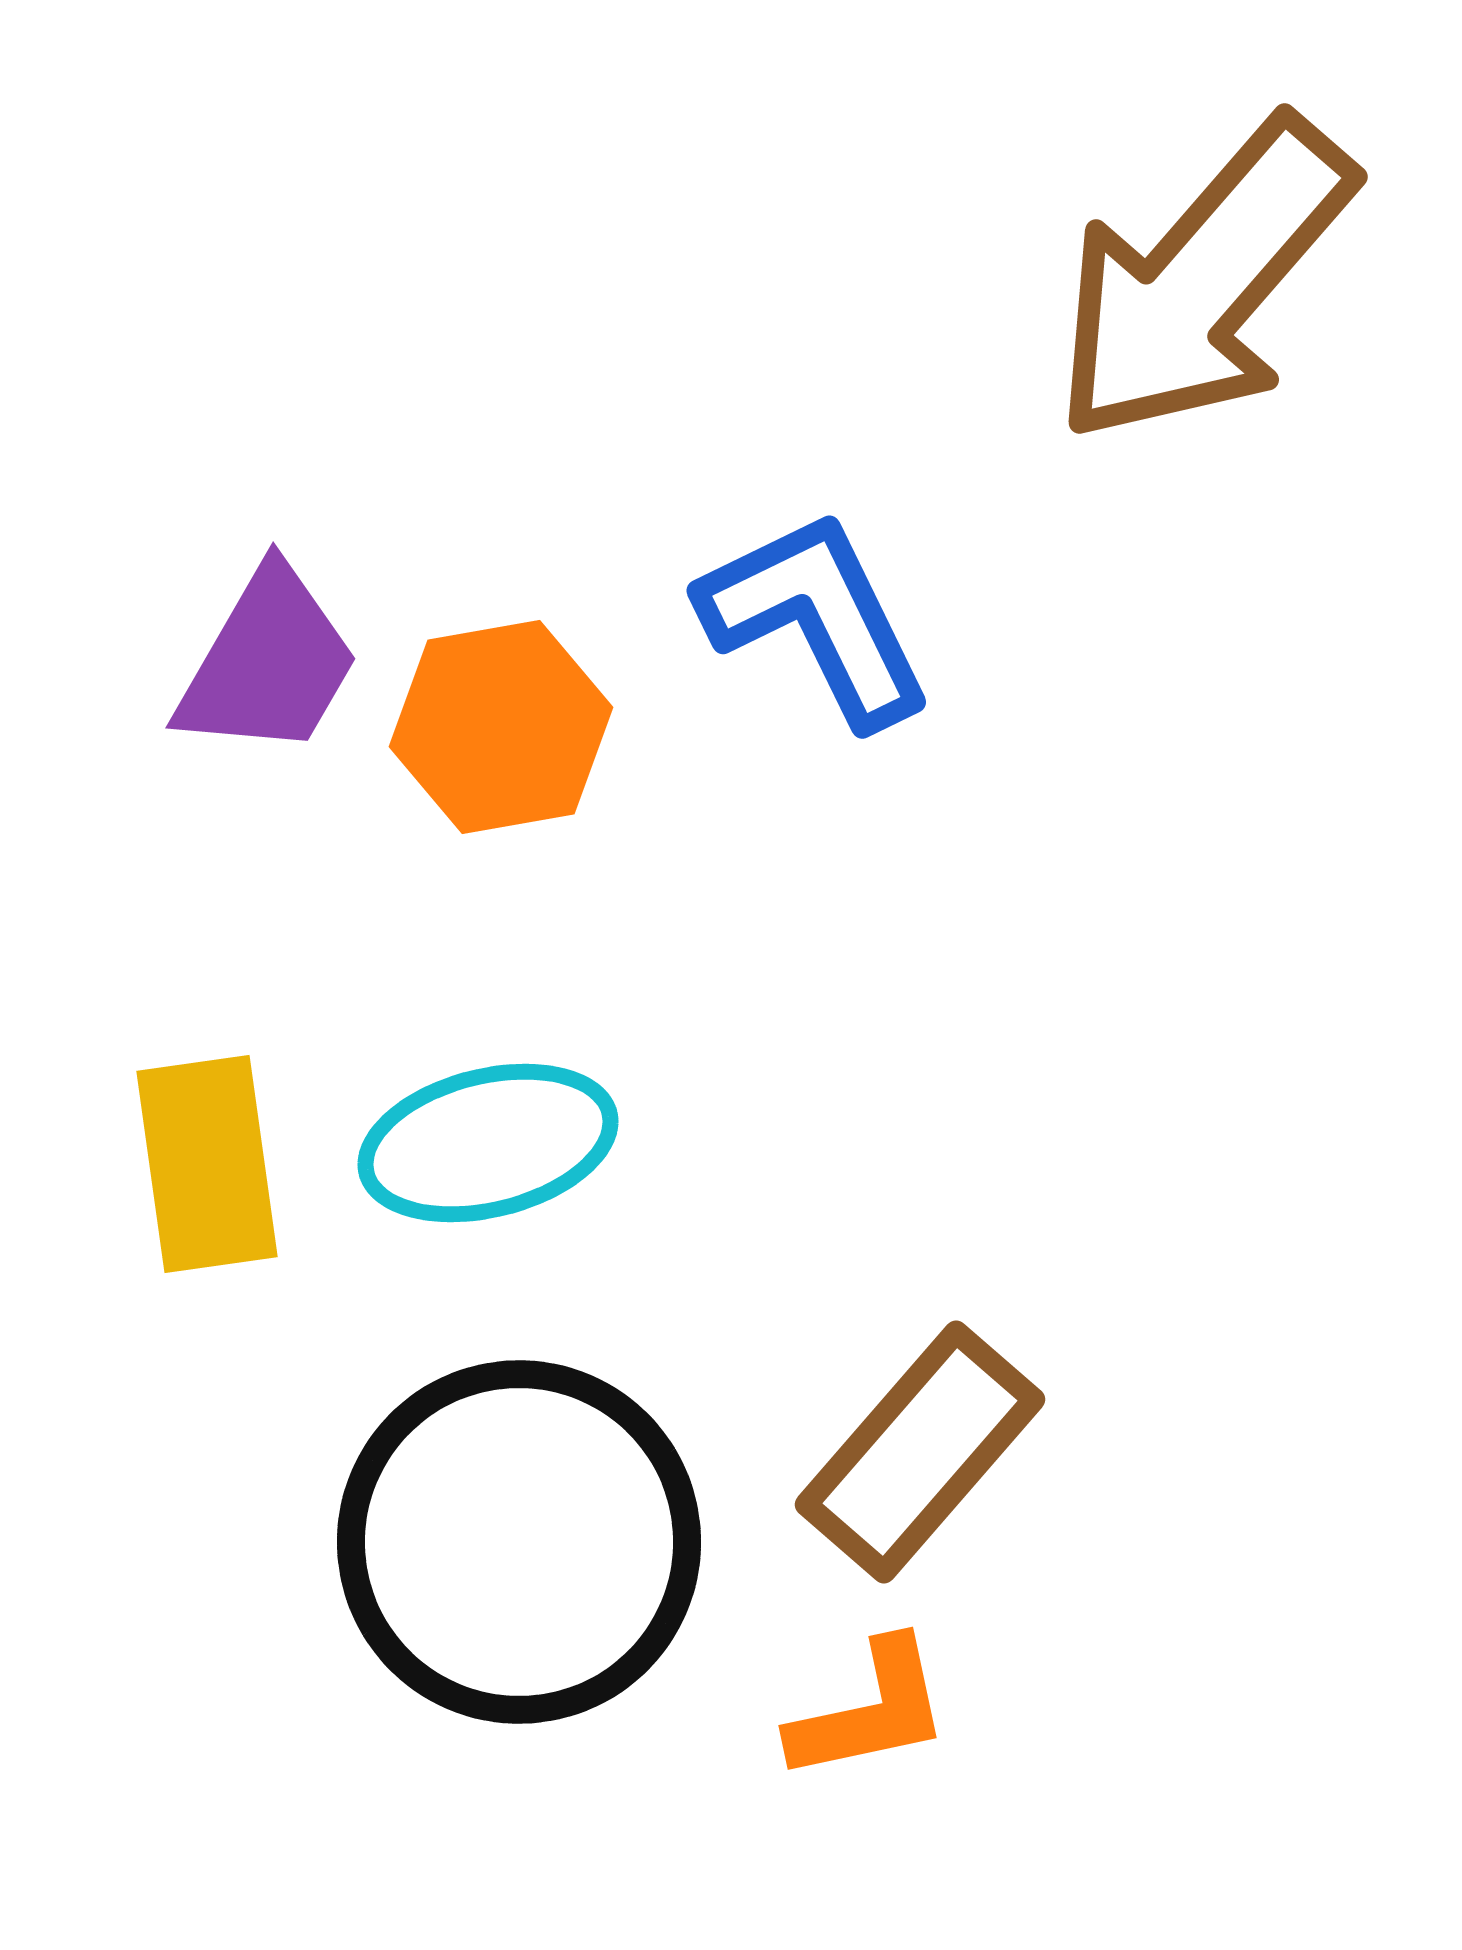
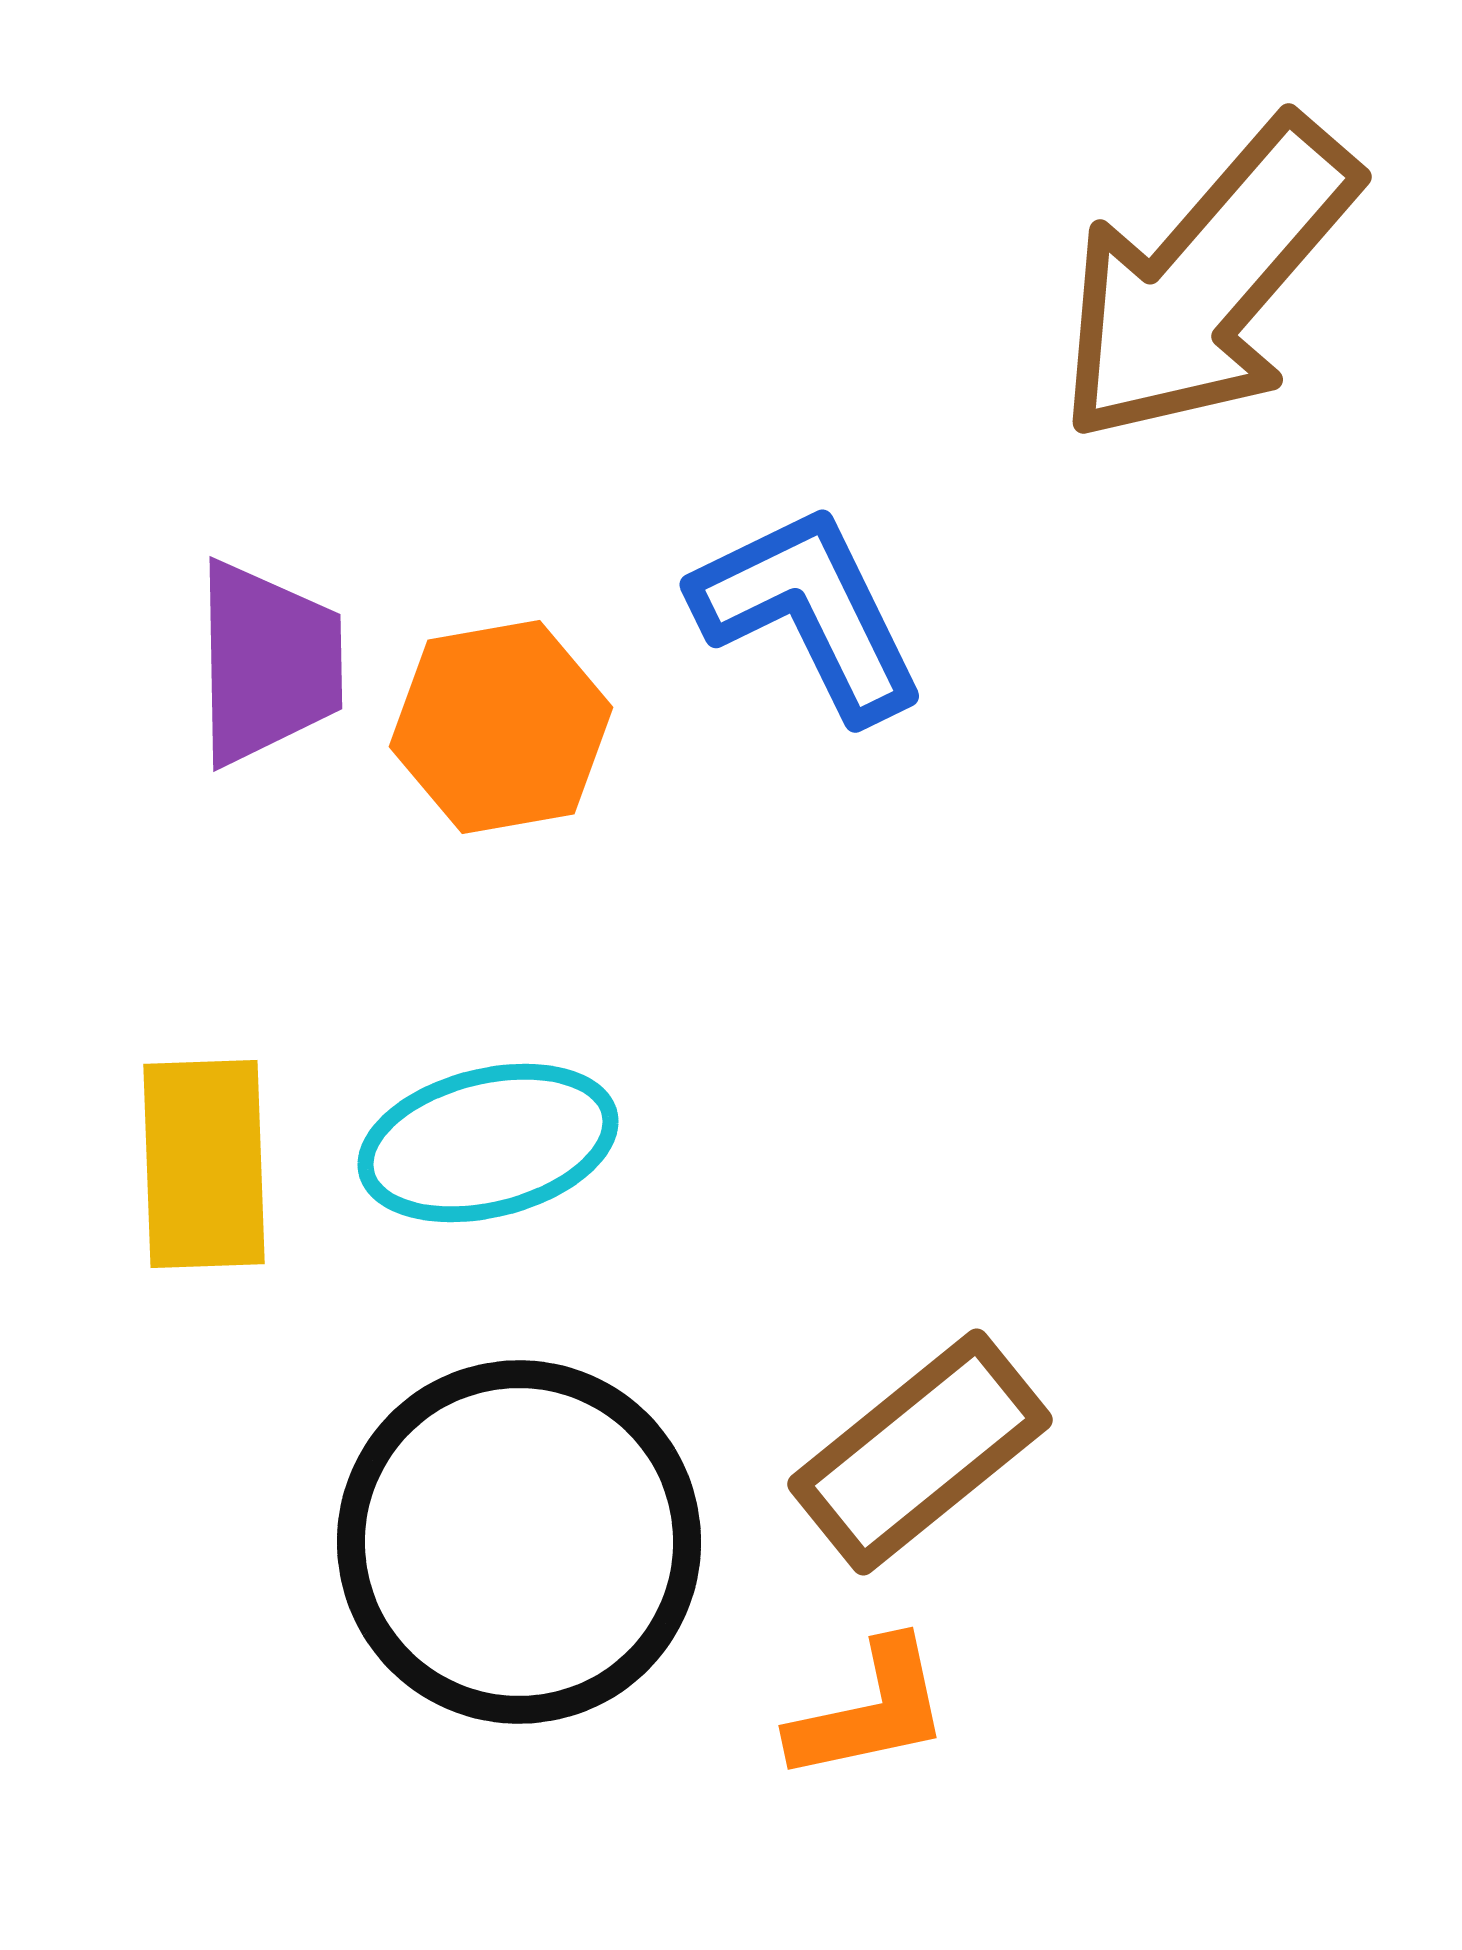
brown arrow: moved 4 px right
blue L-shape: moved 7 px left, 6 px up
purple trapezoid: rotated 31 degrees counterclockwise
yellow rectangle: moved 3 px left; rotated 6 degrees clockwise
brown rectangle: rotated 10 degrees clockwise
